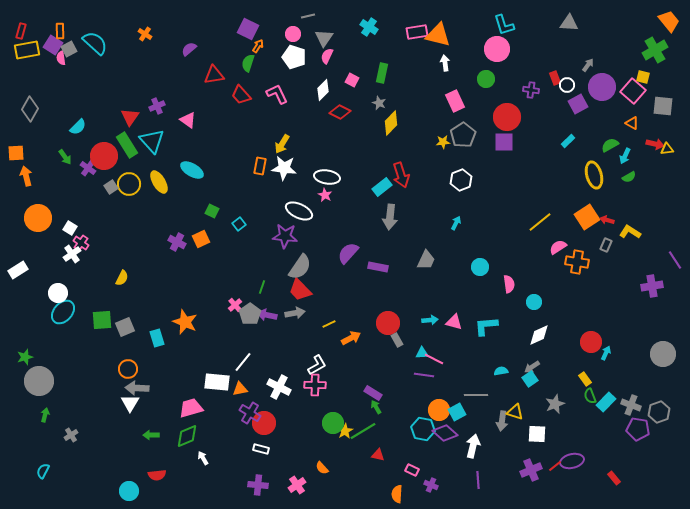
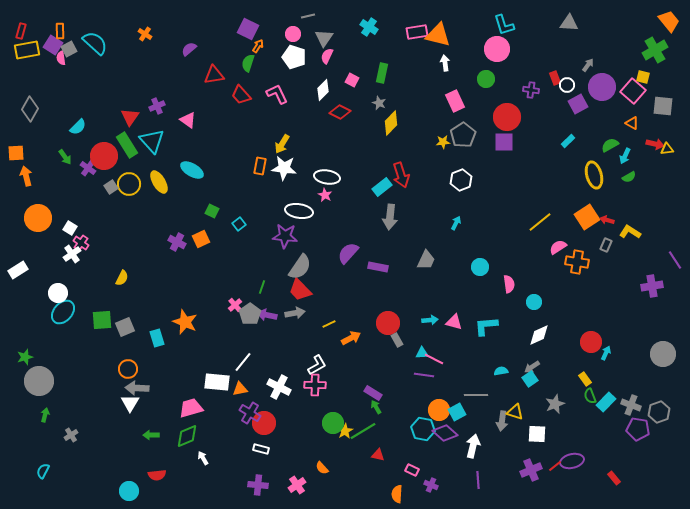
white ellipse at (299, 211): rotated 16 degrees counterclockwise
